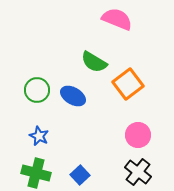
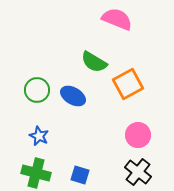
orange square: rotated 8 degrees clockwise
blue square: rotated 30 degrees counterclockwise
